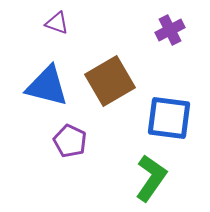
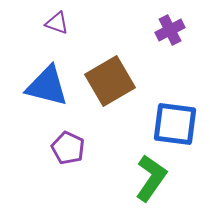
blue square: moved 6 px right, 6 px down
purple pentagon: moved 2 px left, 7 px down
